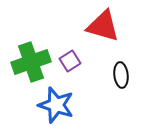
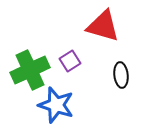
green cross: moved 1 px left, 8 px down; rotated 6 degrees counterclockwise
